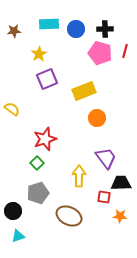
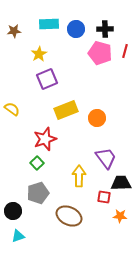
yellow rectangle: moved 18 px left, 19 px down
